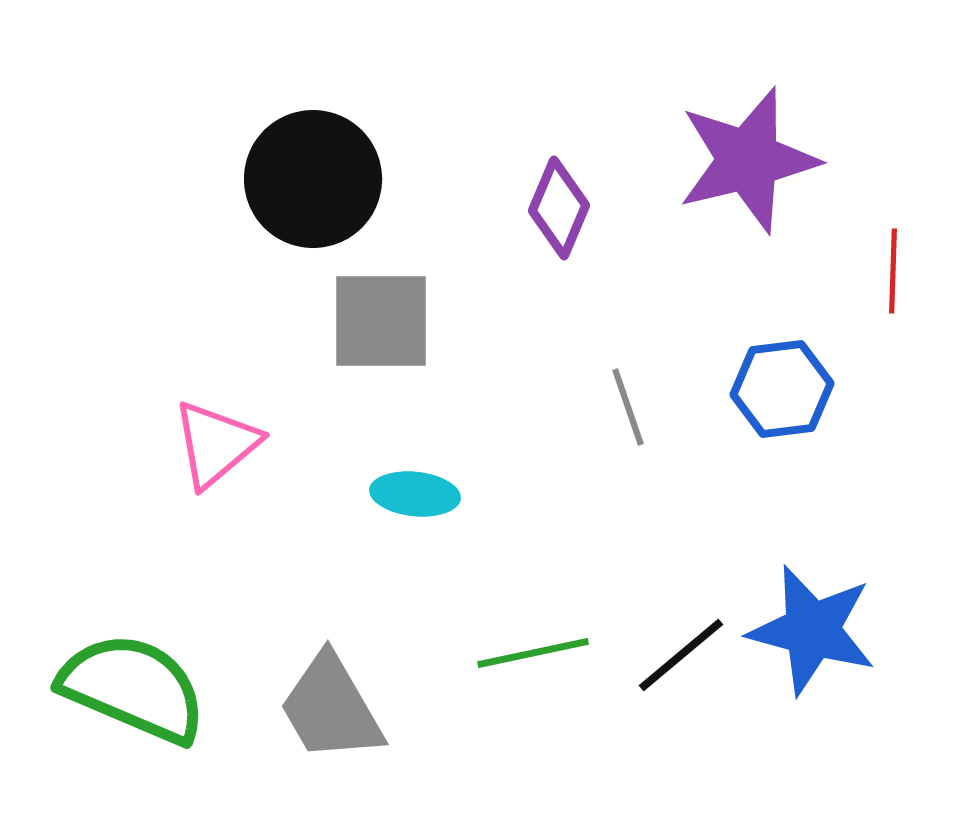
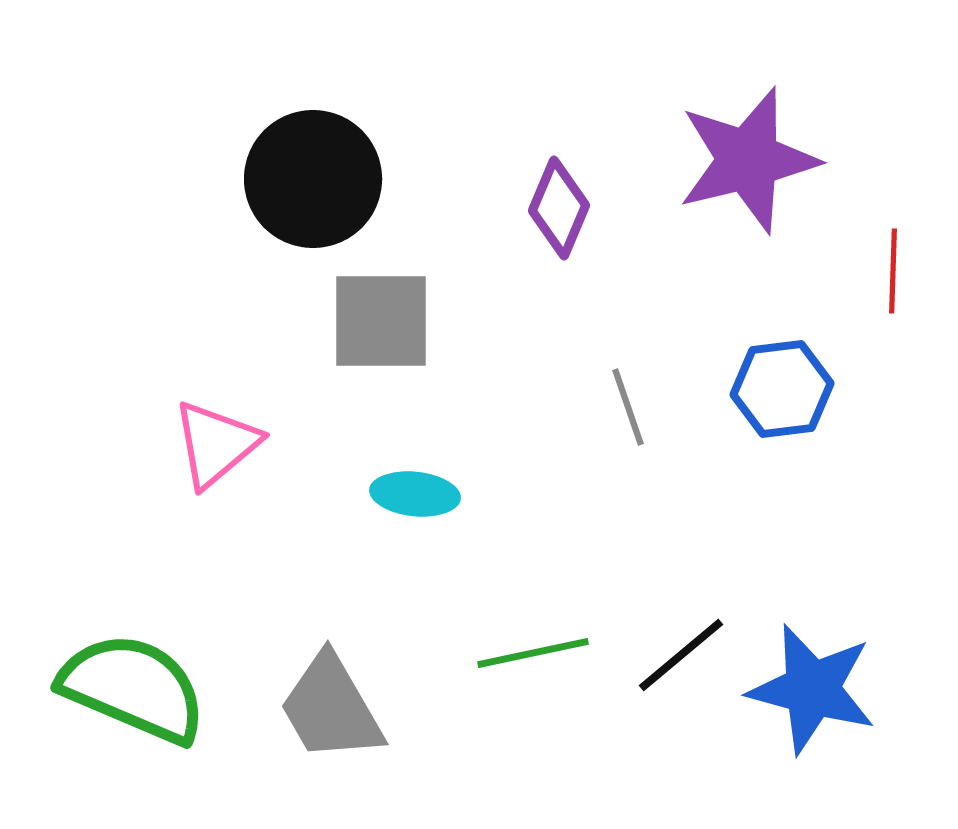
blue star: moved 59 px down
